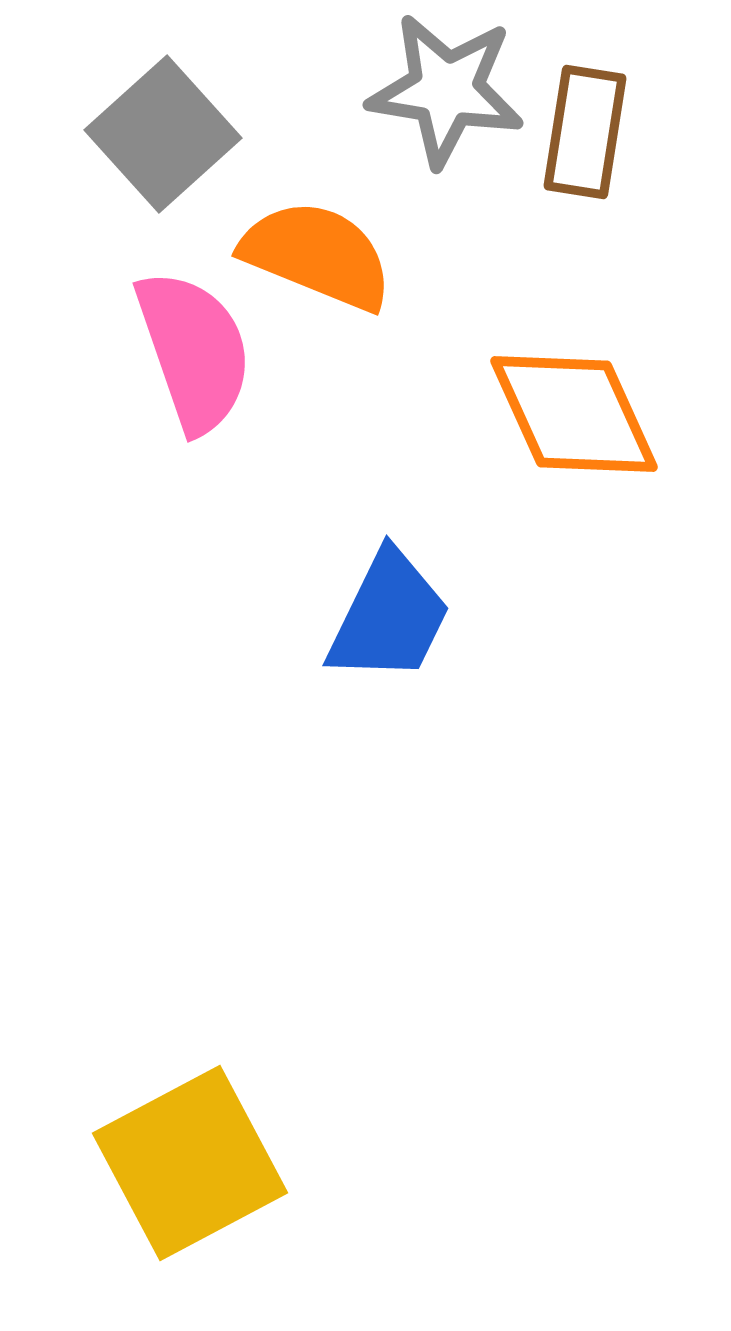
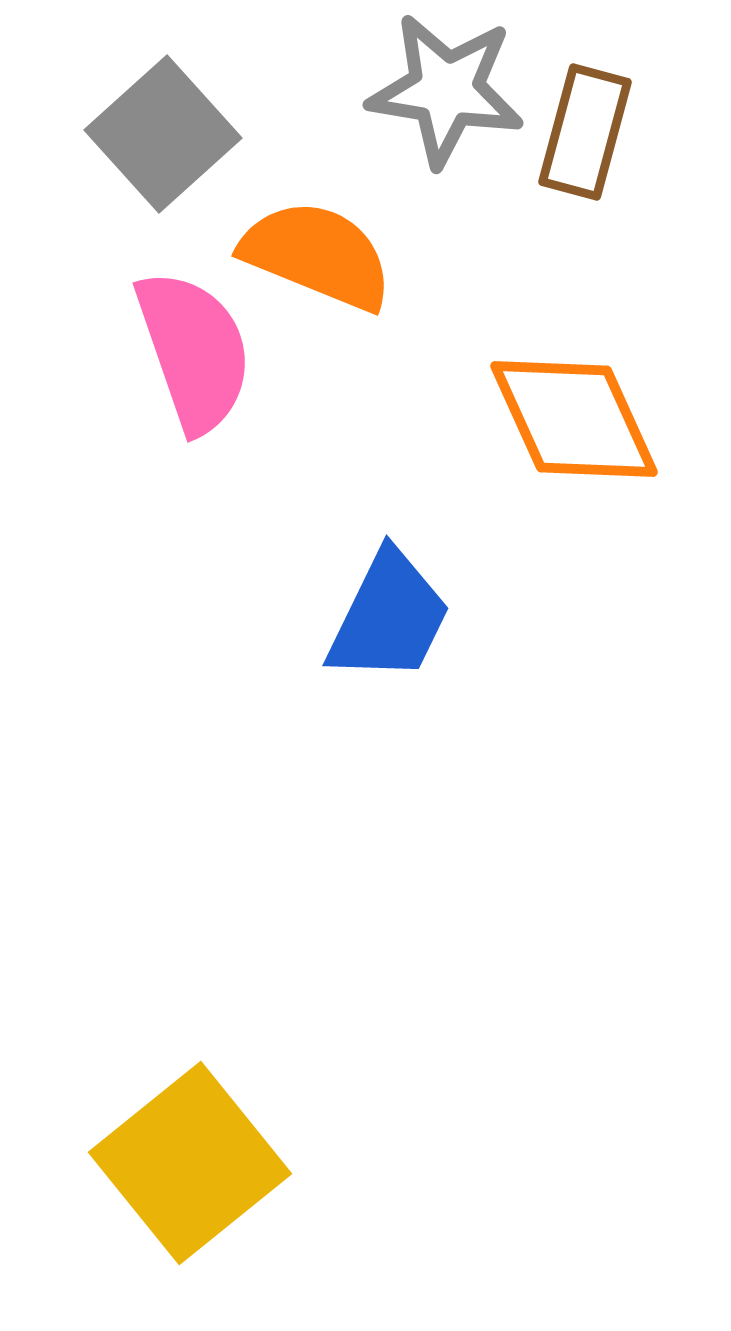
brown rectangle: rotated 6 degrees clockwise
orange diamond: moved 5 px down
yellow square: rotated 11 degrees counterclockwise
